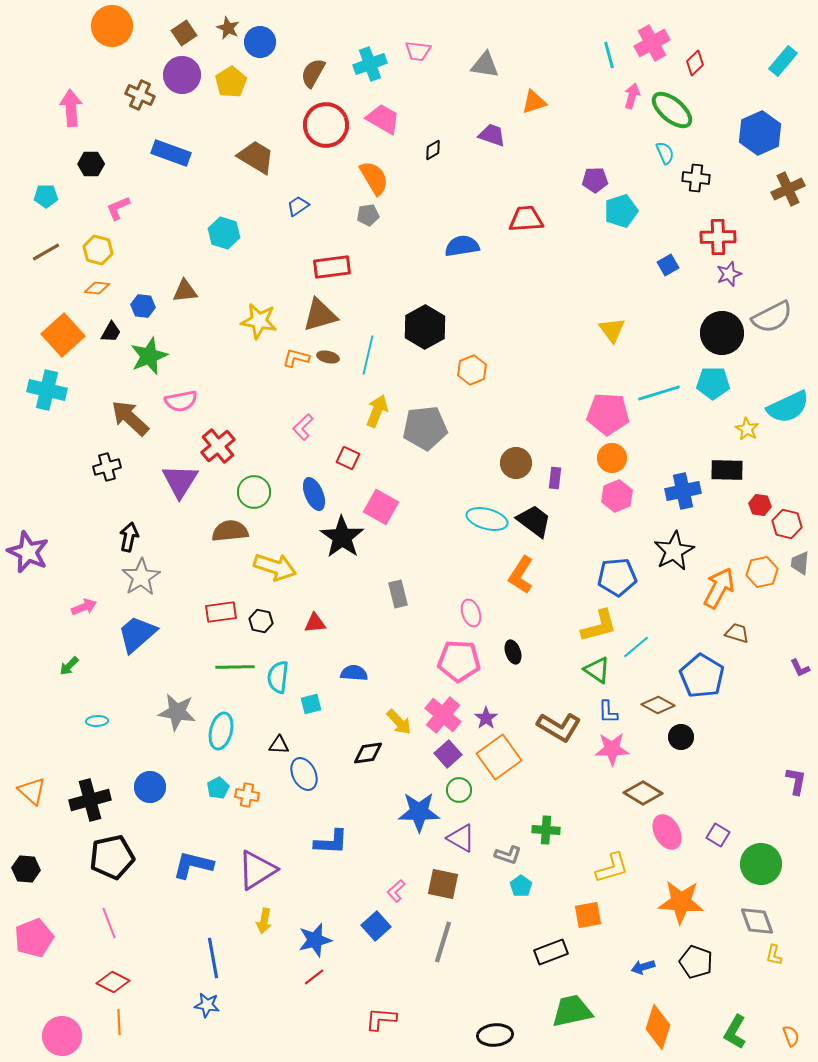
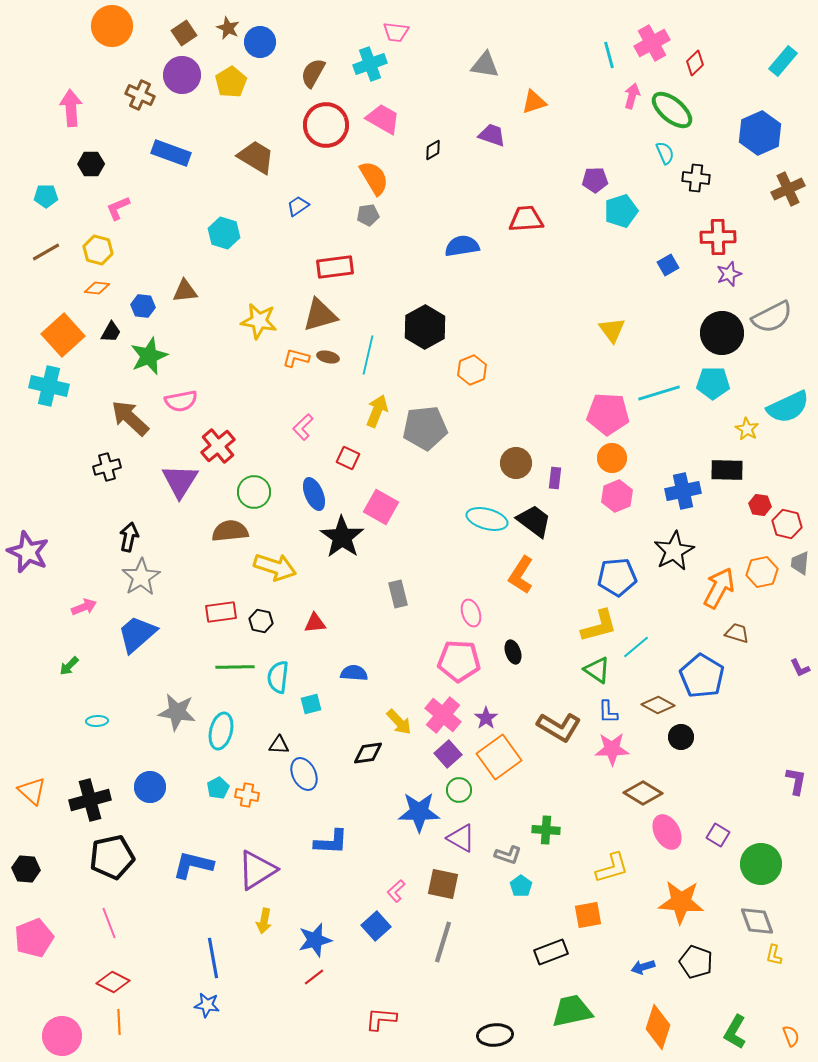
pink trapezoid at (418, 51): moved 22 px left, 19 px up
red rectangle at (332, 267): moved 3 px right
cyan cross at (47, 390): moved 2 px right, 4 px up
